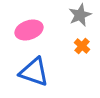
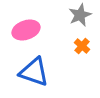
pink ellipse: moved 3 px left
